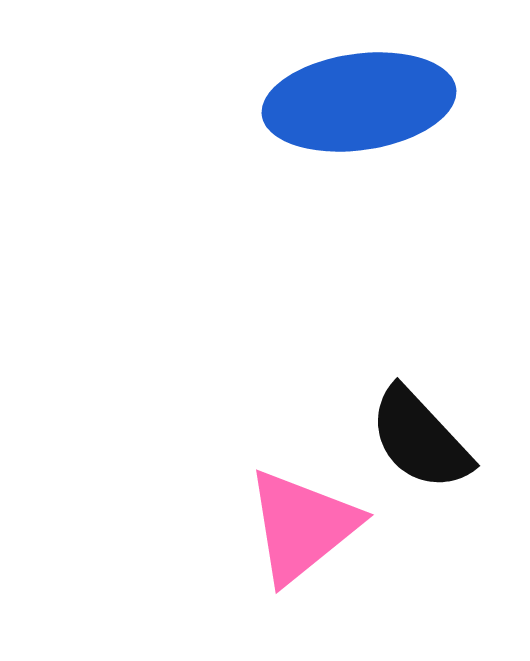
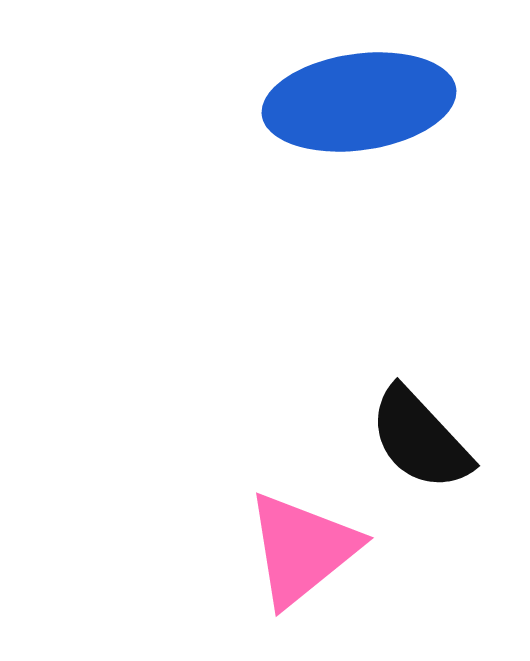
pink triangle: moved 23 px down
